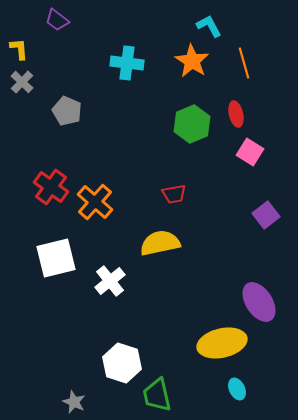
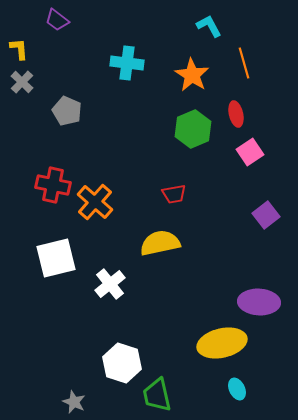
orange star: moved 14 px down
green hexagon: moved 1 px right, 5 px down
pink square: rotated 24 degrees clockwise
red cross: moved 2 px right, 2 px up; rotated 24 degrees counterclockwise
white cross: moved 3 px down
purple ellipse: rotated 54 degrees counterclockwise
